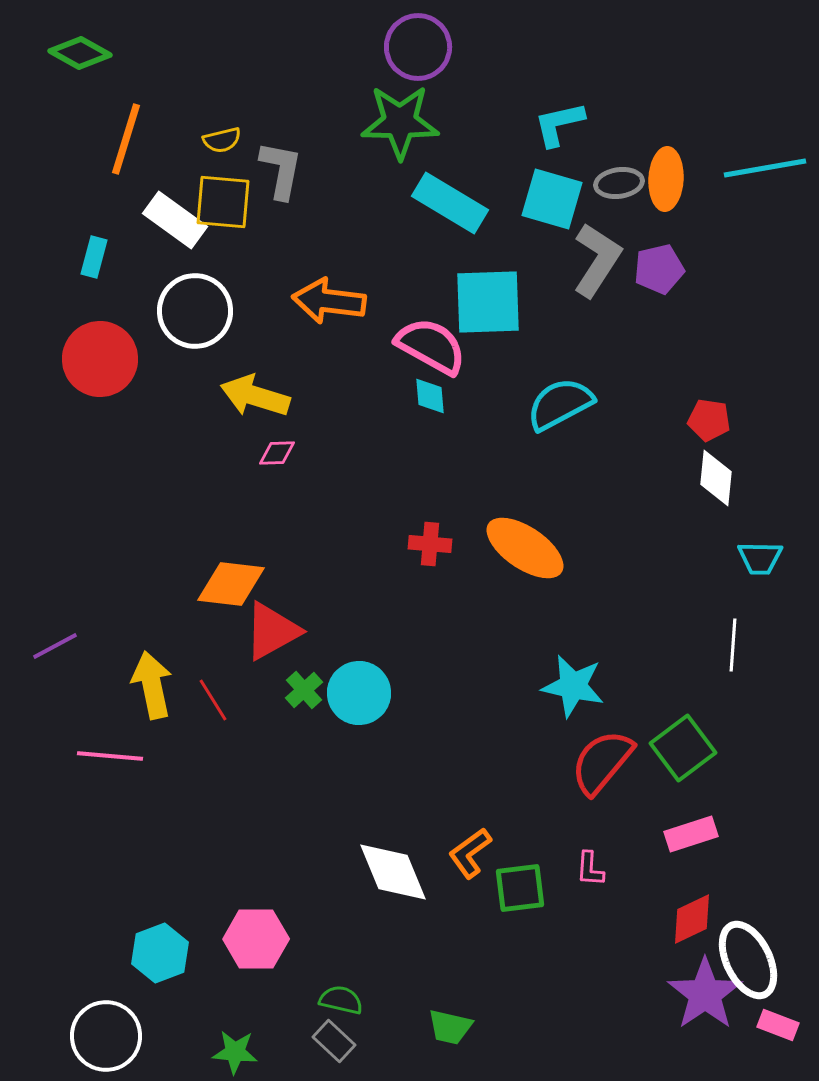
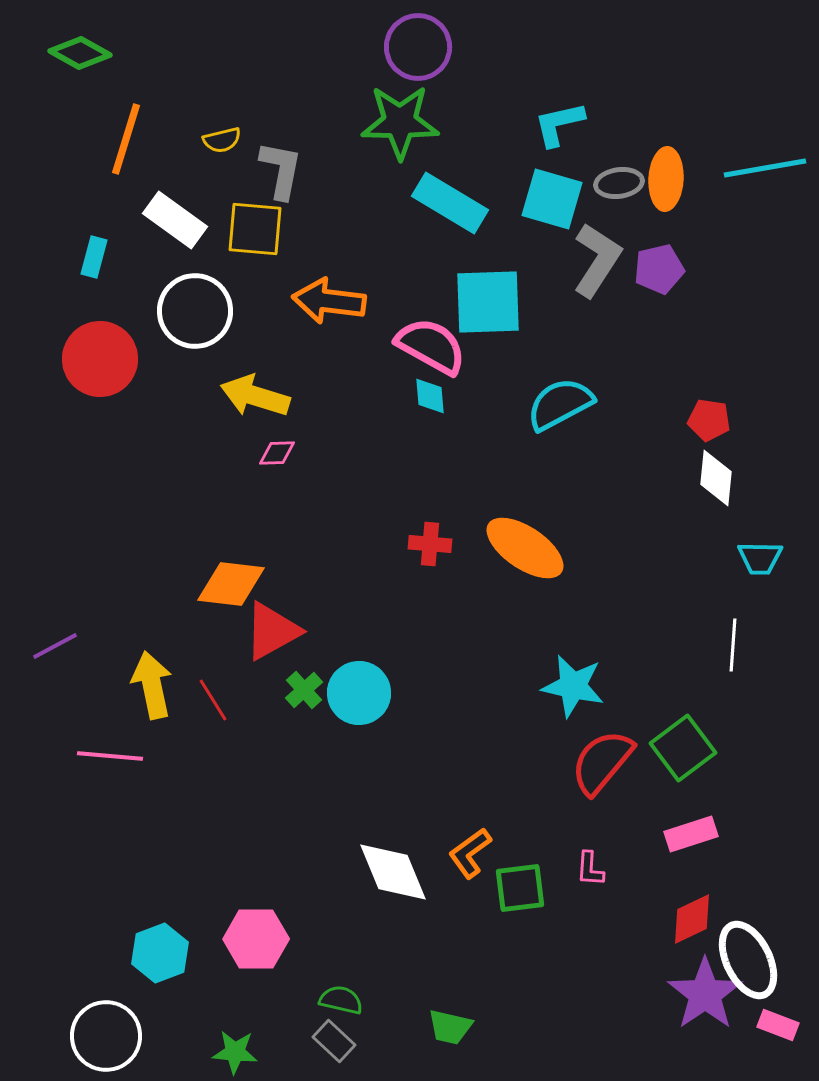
yellow square at (223, 202): moved 32 px right, 27 px down
